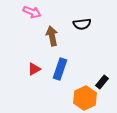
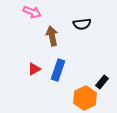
blue rectangle: moved 2 px left, 1 px down
